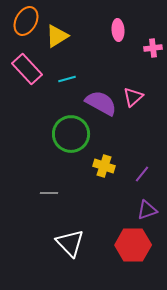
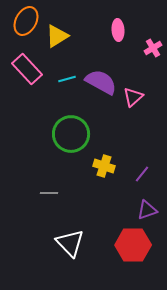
pink cross: rotated 24 degrees counterclockwise
purple semicircle: moved 21 px up
